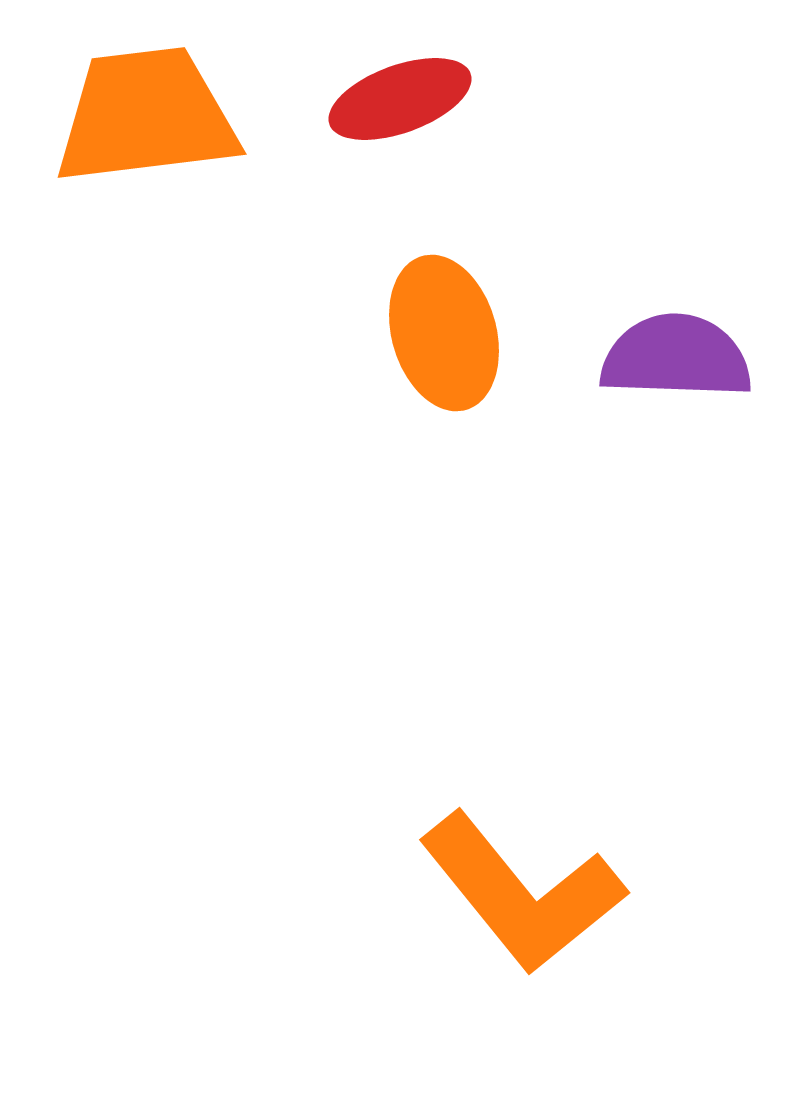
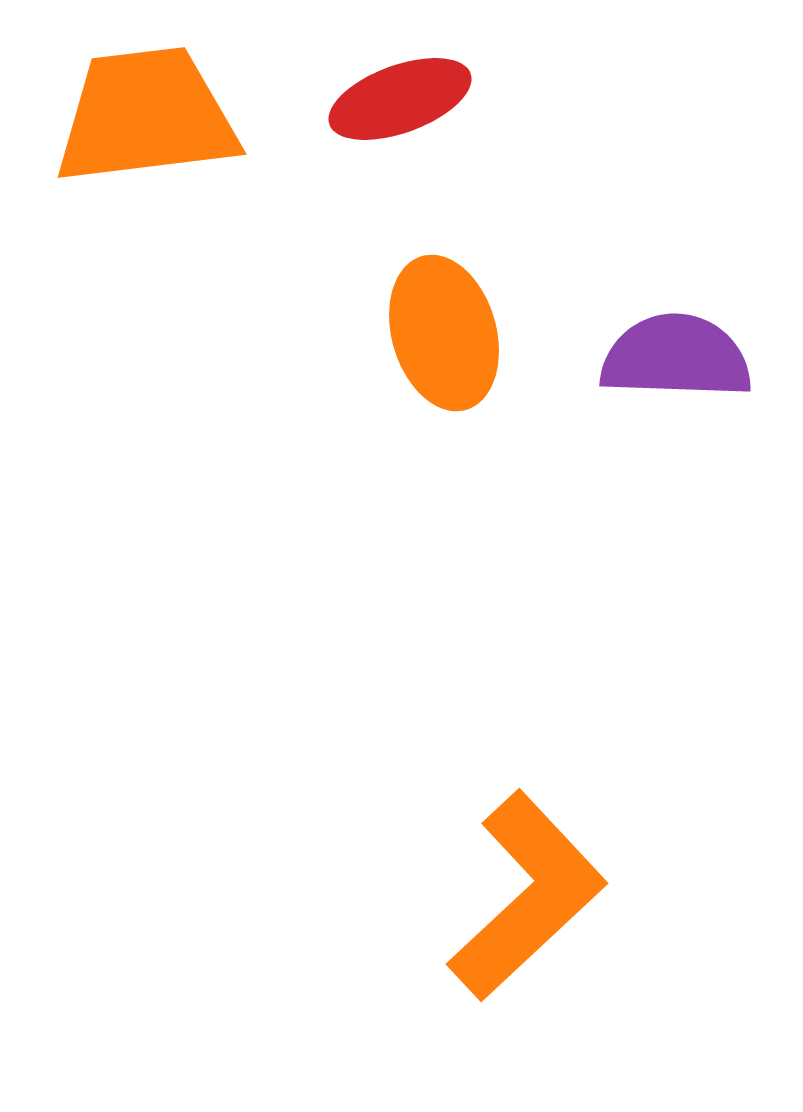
orange L-shape: moved 5 px right, 3 px down; rotated 94 degrees counterclockwise
